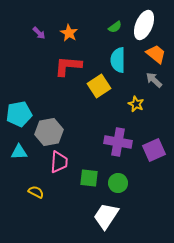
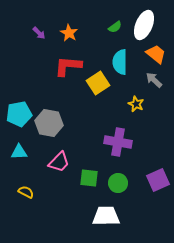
cyan semicircle: moved 2 px right, 2 px down
yellow square: moved 1 px left, 3 px up
gray hexagon: moved 9 px up; rotated 20 degrees clockwise
purple square: moved 4 px right, 30 px down
pink trapezoid: rotated 40 degrees clockwise
yellow semicircle: moved 10 px left
white trapezoid: rotated 56 degrees clockwise
